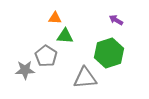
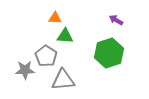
gray triangle: moved 22 px left, 2 px down
